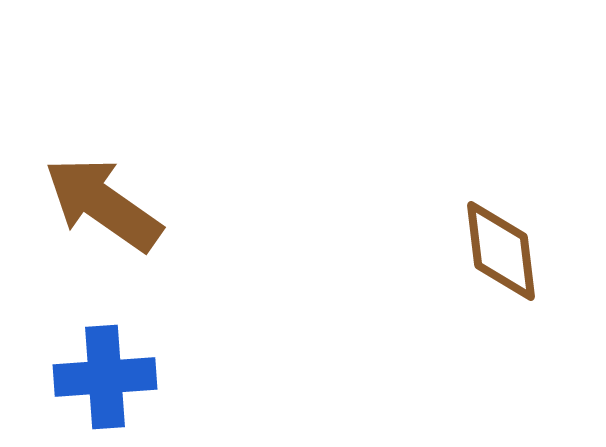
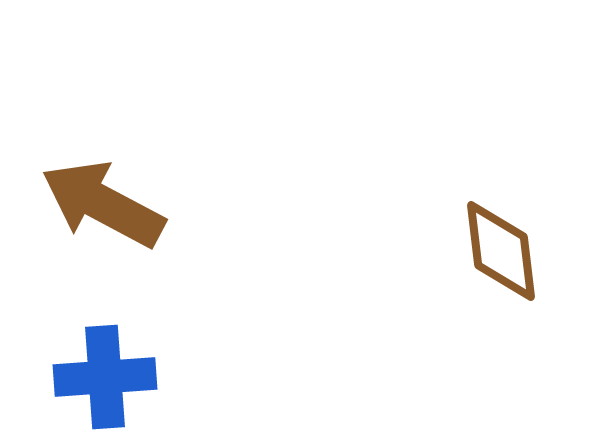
brown arrow: rotated 7 degrees counterclockwise
